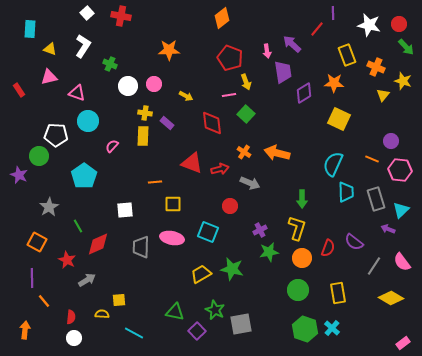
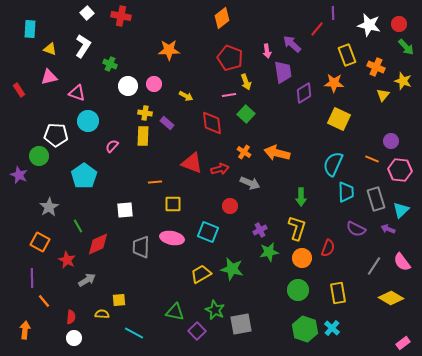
green arrow at (302, 199): moved 1 px left, 2 px up
orange square at (37, 242): moved 3 px right
purple semicircle at (354, 242): moved 2 px right, 13 px up; rotated 12 degrees counterclockwise
